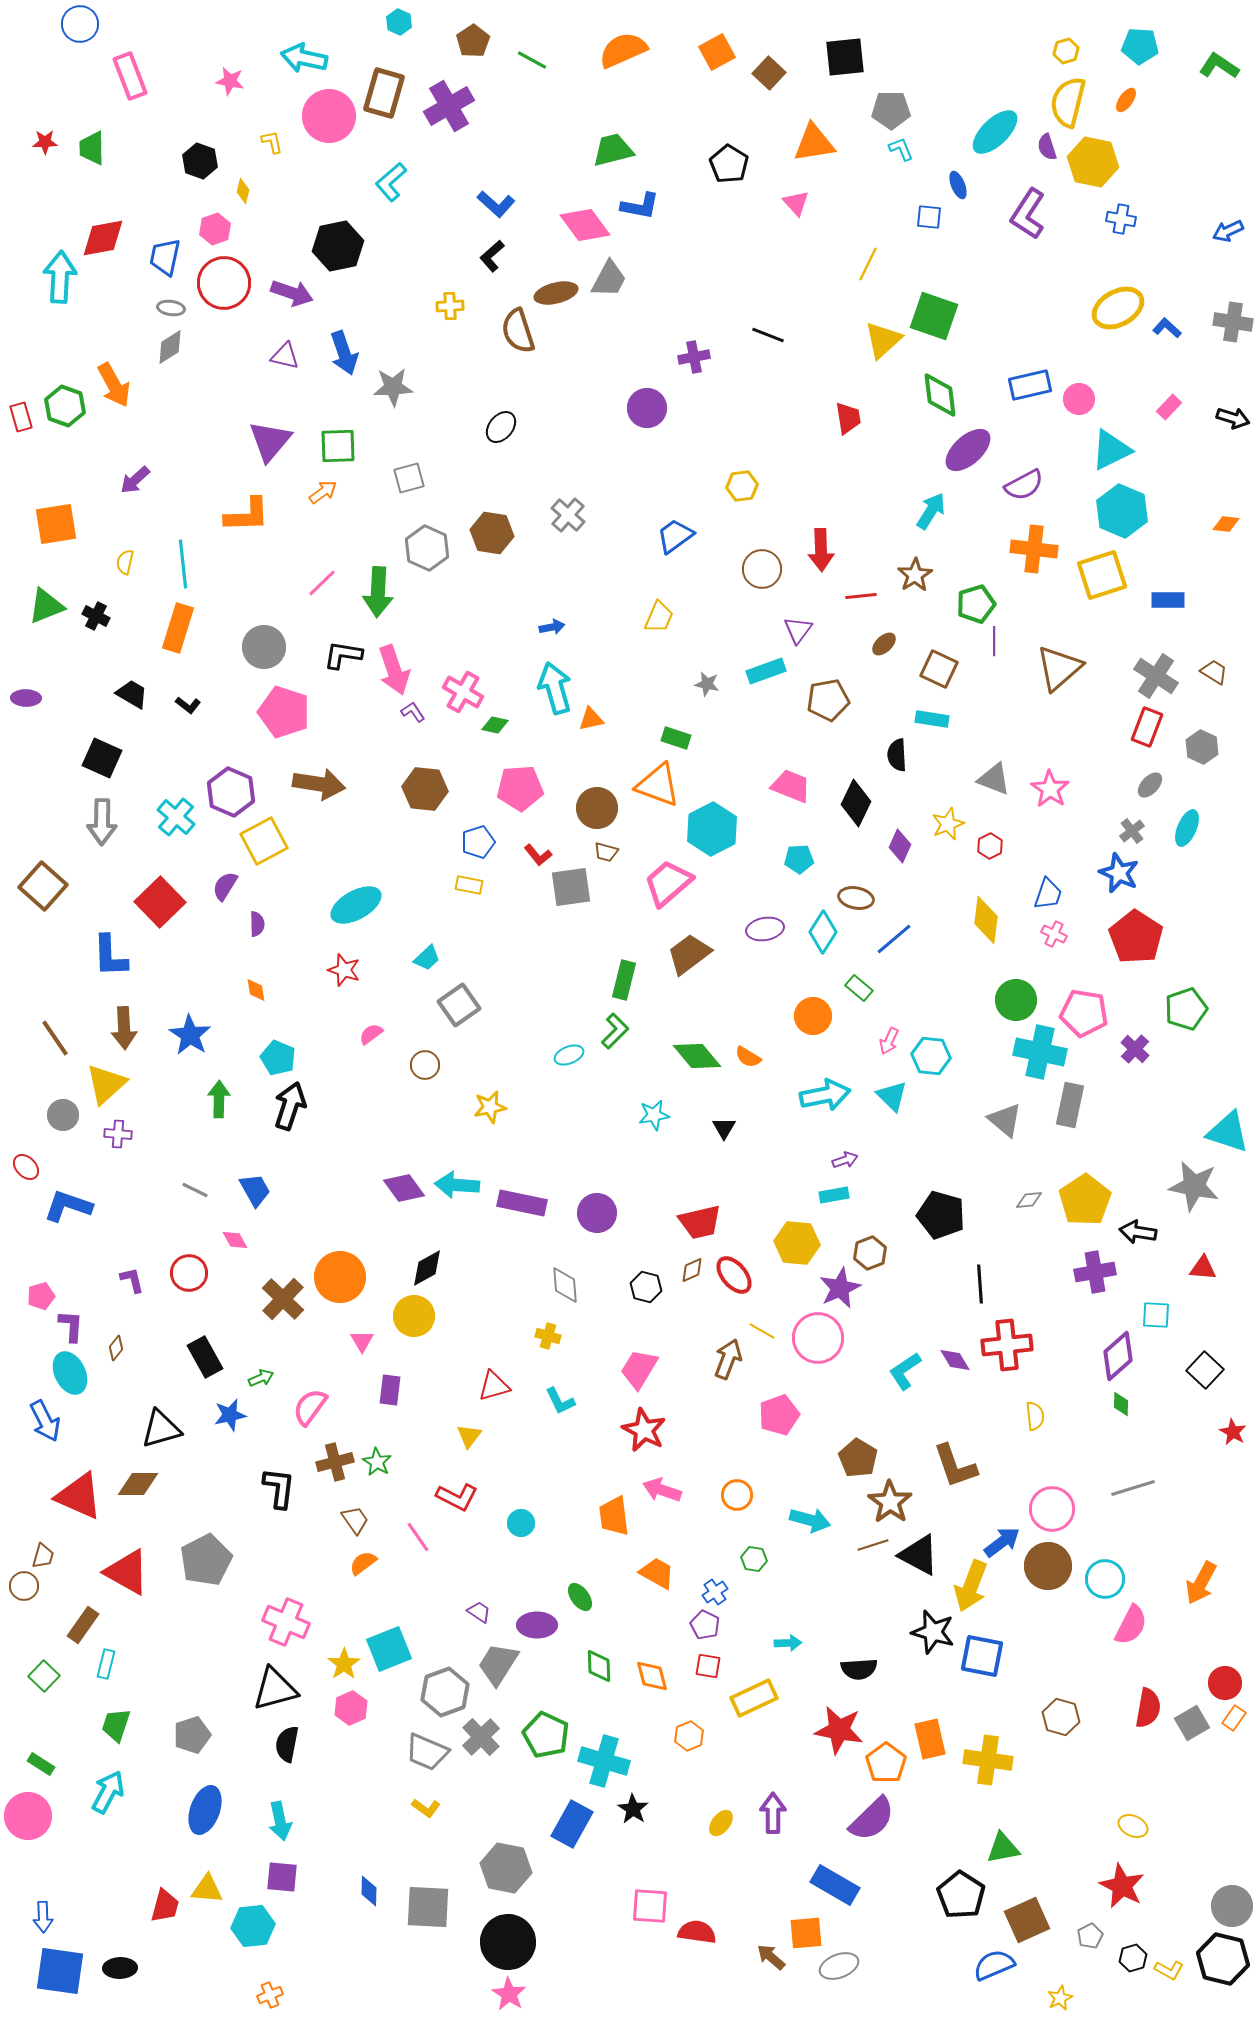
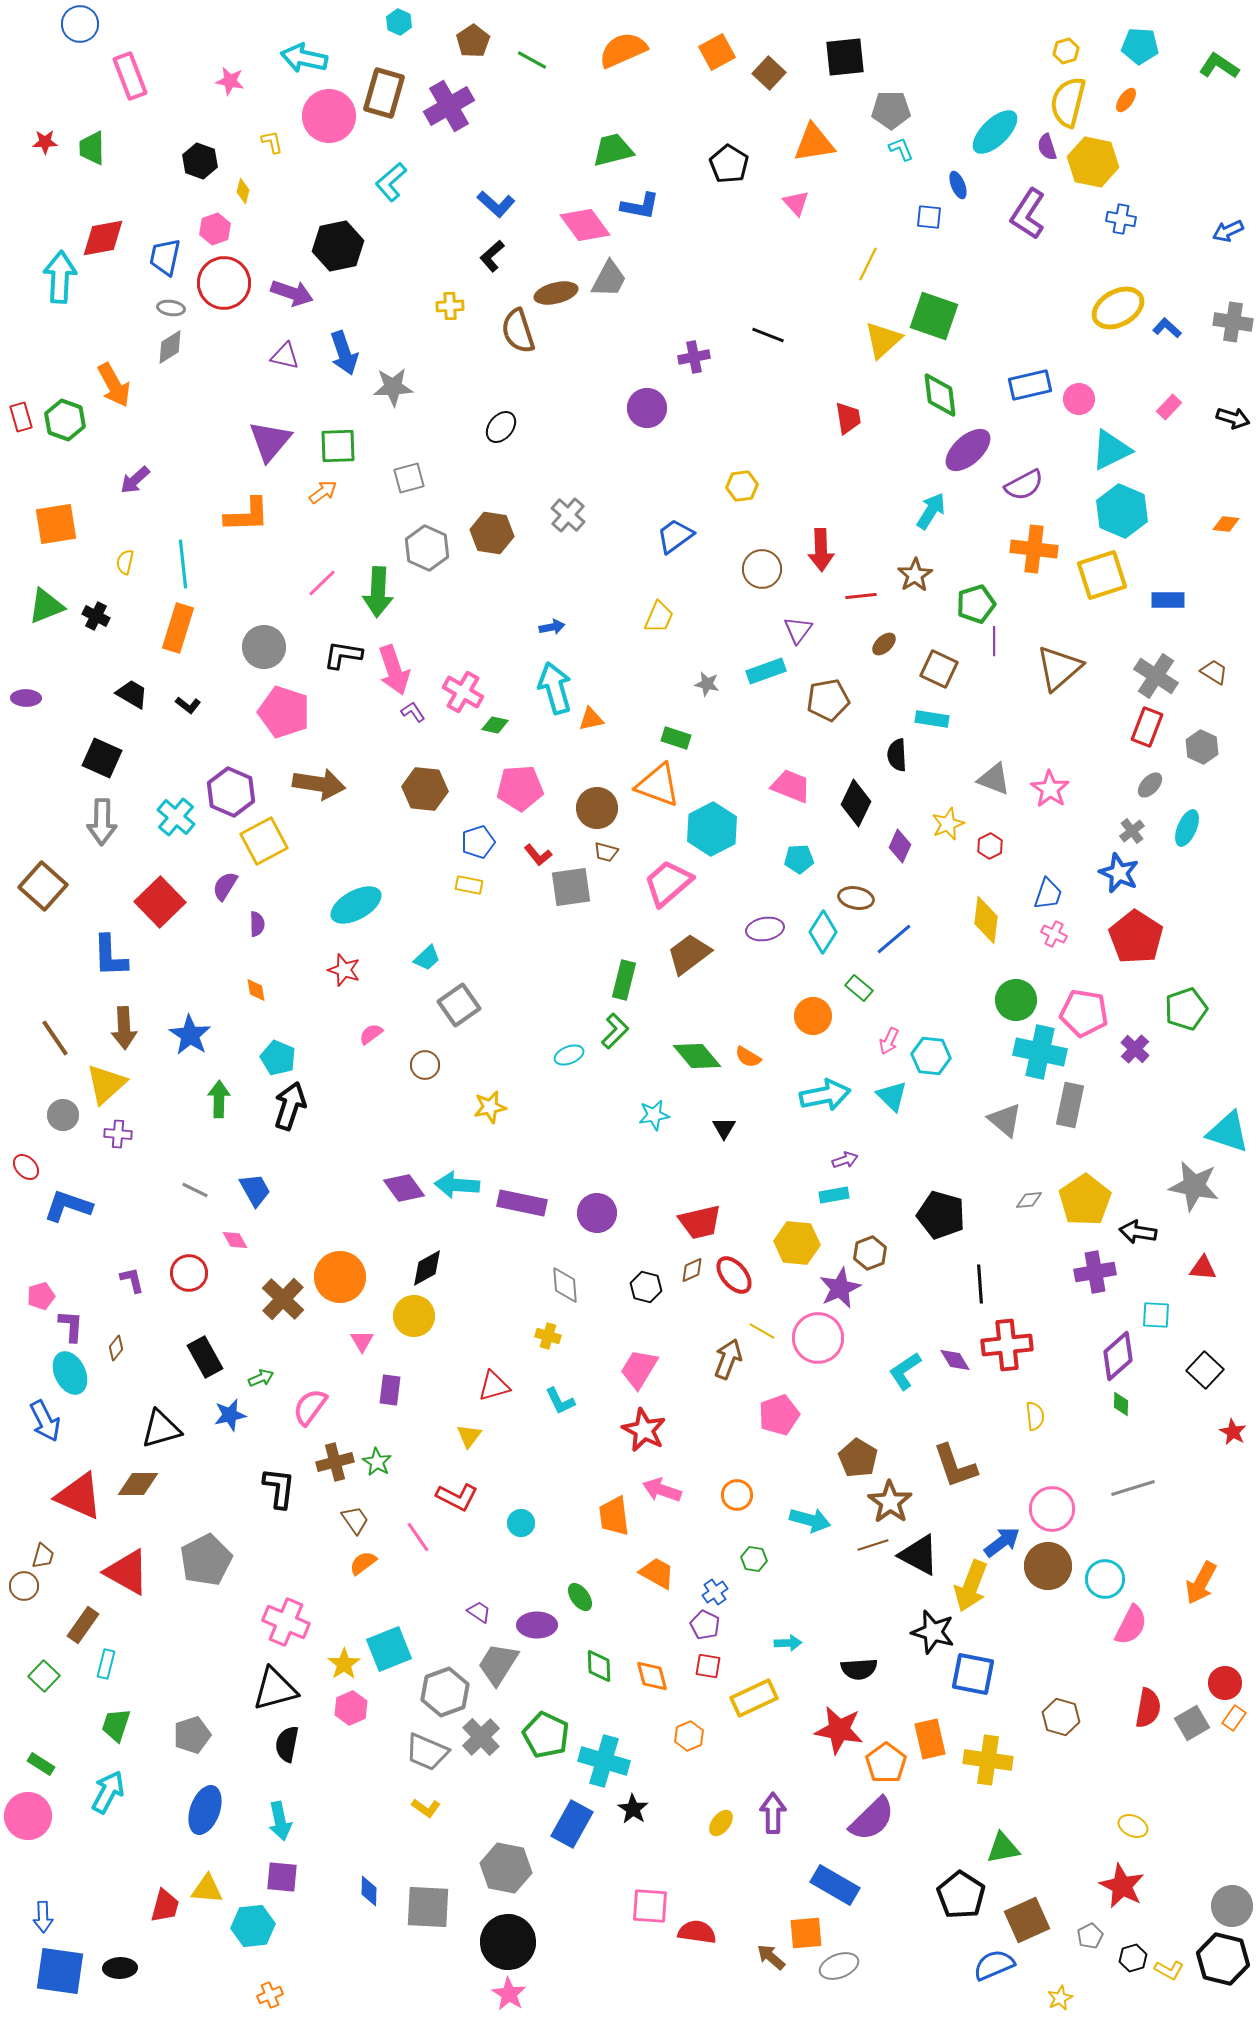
green hexagon at (65, 406): moved 14 px down
blue square at (982, 1656): moved 9 px left, 18 px down
